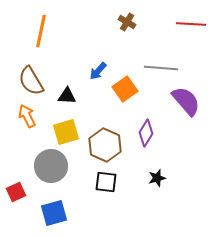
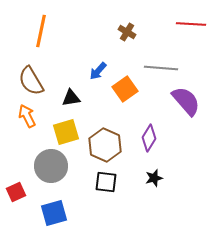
brown cross: moved 10 px down
black triangle: moved 4 px right, 2 px down; rotated 12 degrees counterclockwise
purple diamond: moved 3 px right, 5 px down
black star: moved 3 px left
